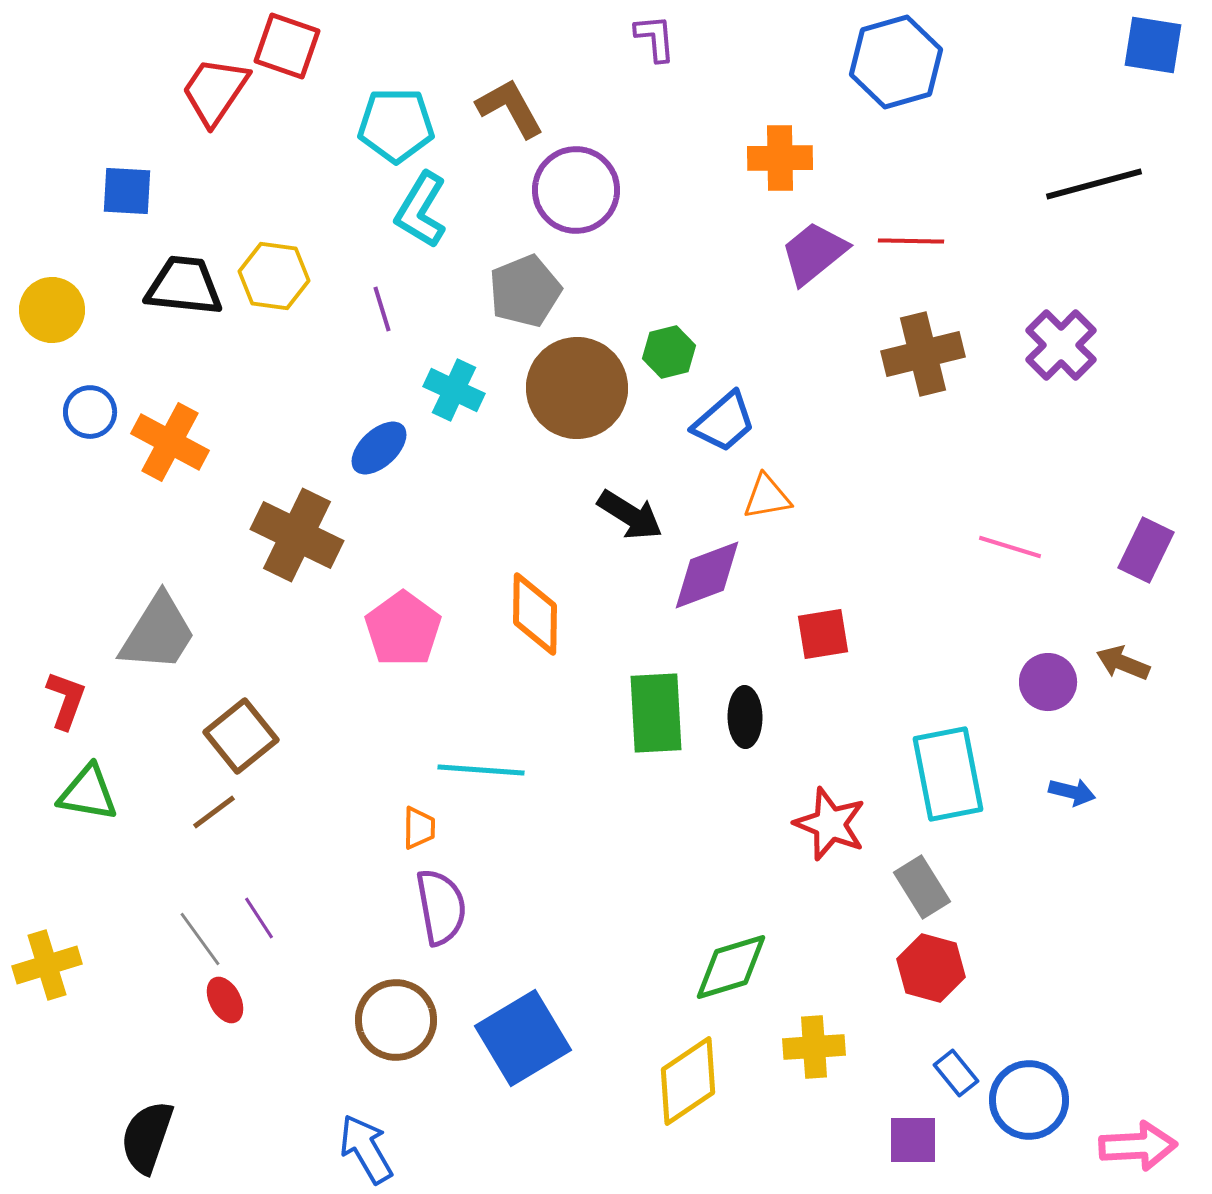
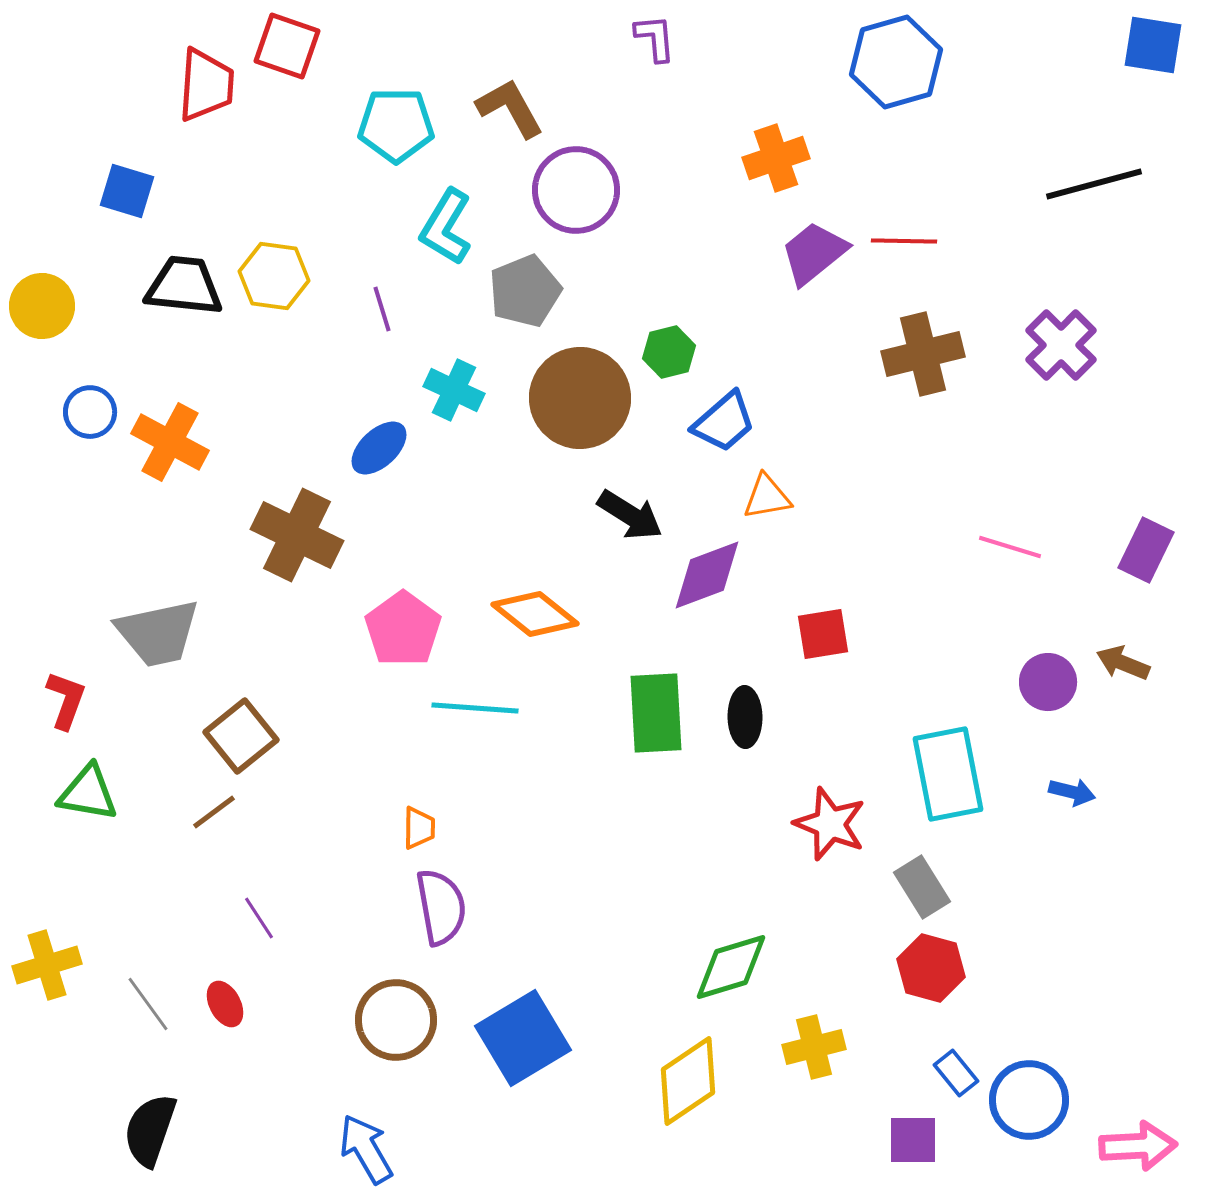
red trapezoid at (215, 91): moved 9 px left, 6 px up; rotated 150 degrees clockwise
orange cross at (780, 158): moved 4 px left; rotated 18 degrees counterclockwise
blue square at (127, 191): rotated 14 degrees clockwise
cyan L-shape at (421, 210): moved 25 px right, 17 px down
red line at (911, 241): moved 7 px left
yellow circle at (52, 310): moved 10 px left, 4 px up
brown circle at (577, 388): moved 3 px right, 10 px down
orange diamond at (535, 614): rotated 52 degrees counterclockwise
gray trapezoid at (158, 633): rotated 46 degrees clockwise
cyan line at (481, 770): moved 6 px left, 62 px up
gray line at (200, 939): moved 52 px left, 65 px down
red ellipse at (225, 1000): moved 4 px down
yellow cross at (814, 1047): rotated 10 degrees counterclockwise
black semicircle at (147, 1137): moved 3 px right, 7 px up
